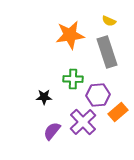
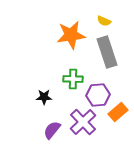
yellow semicircle: moved 5 px left
orange star: moved 1 px right
purple semicircle: moved 1 px up
